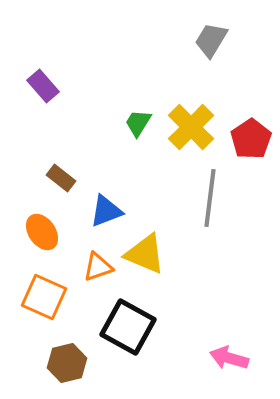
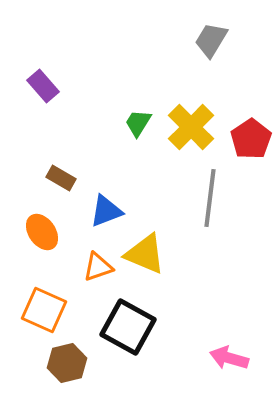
brown rectangle: rotated 8 degrees counterclockwise
orange square: moved 13 px down
